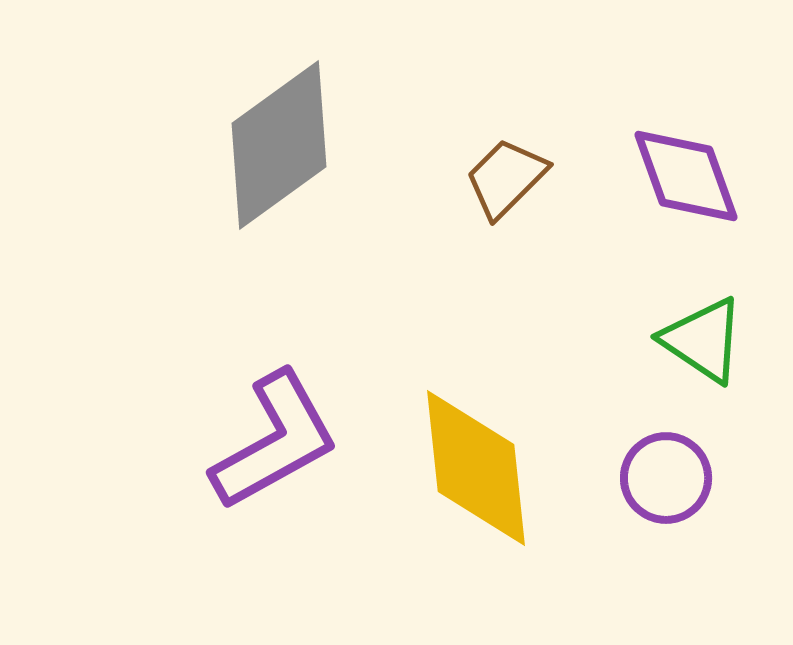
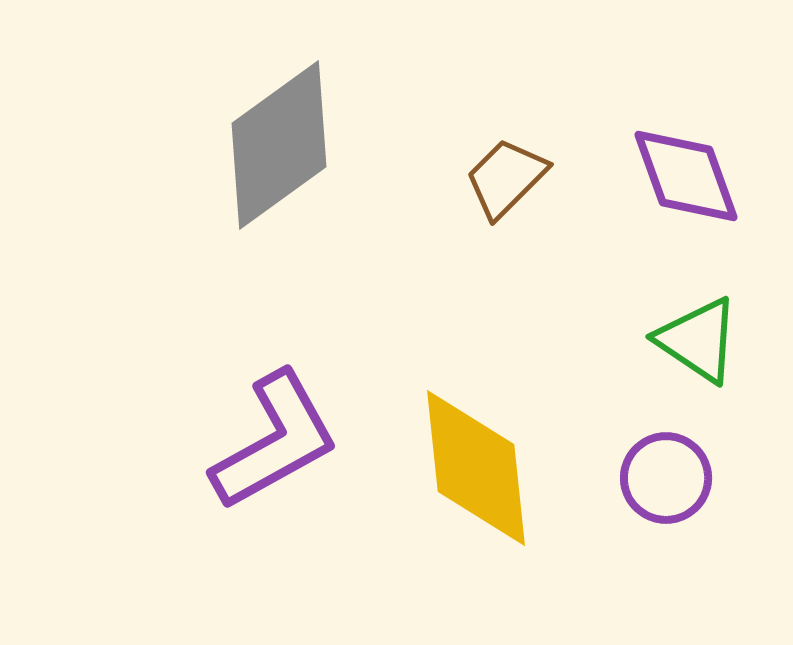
green triangle: moved 5 px left
